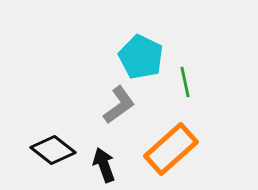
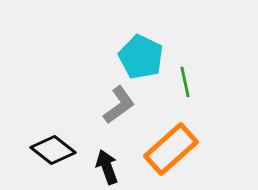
black arrow: moved 3 px right, 2 px down
